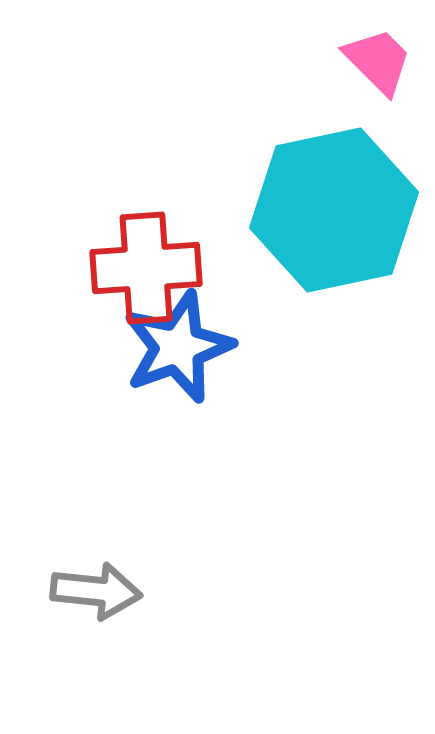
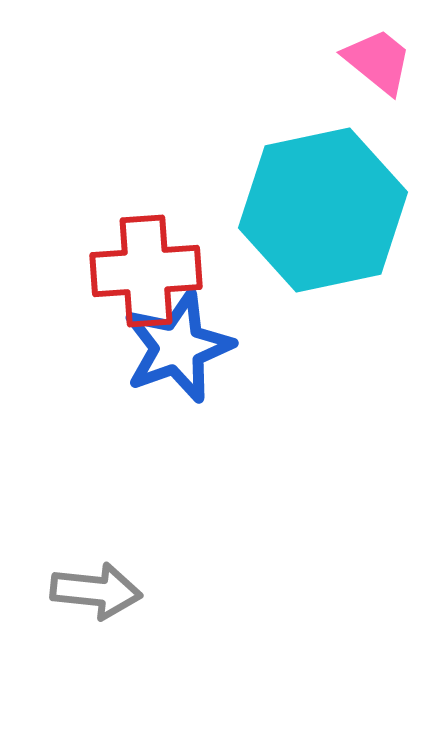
pink trapezoid: rotated 6 degrees counterclockwise
cyan hexagon: moved 11 px left
red cross: moved 3 px down
